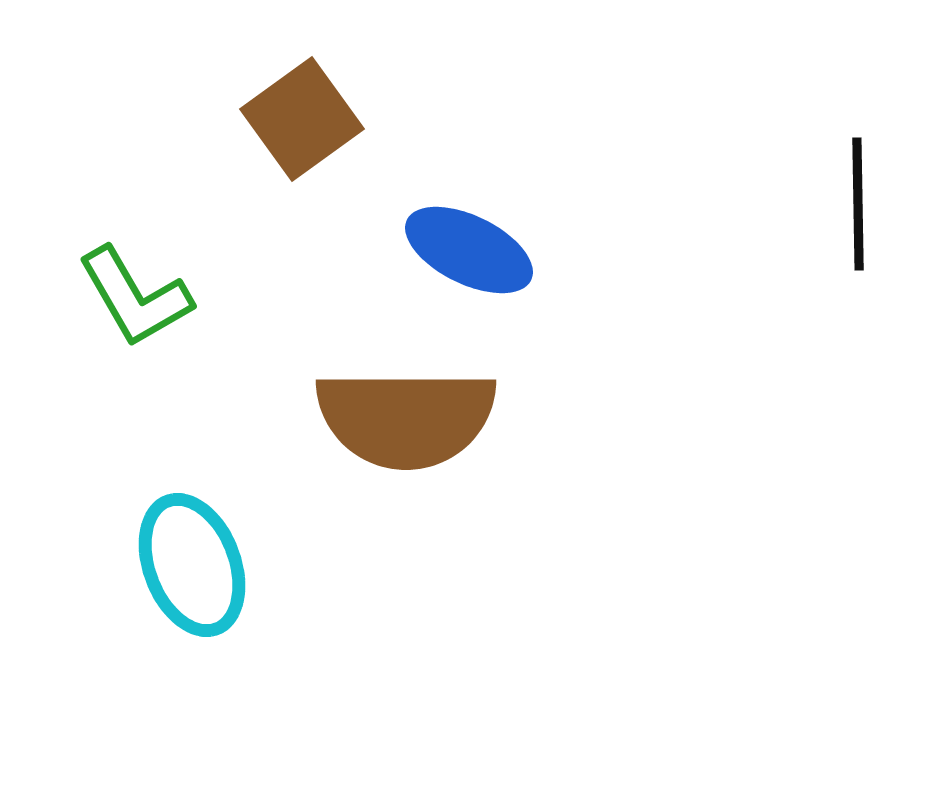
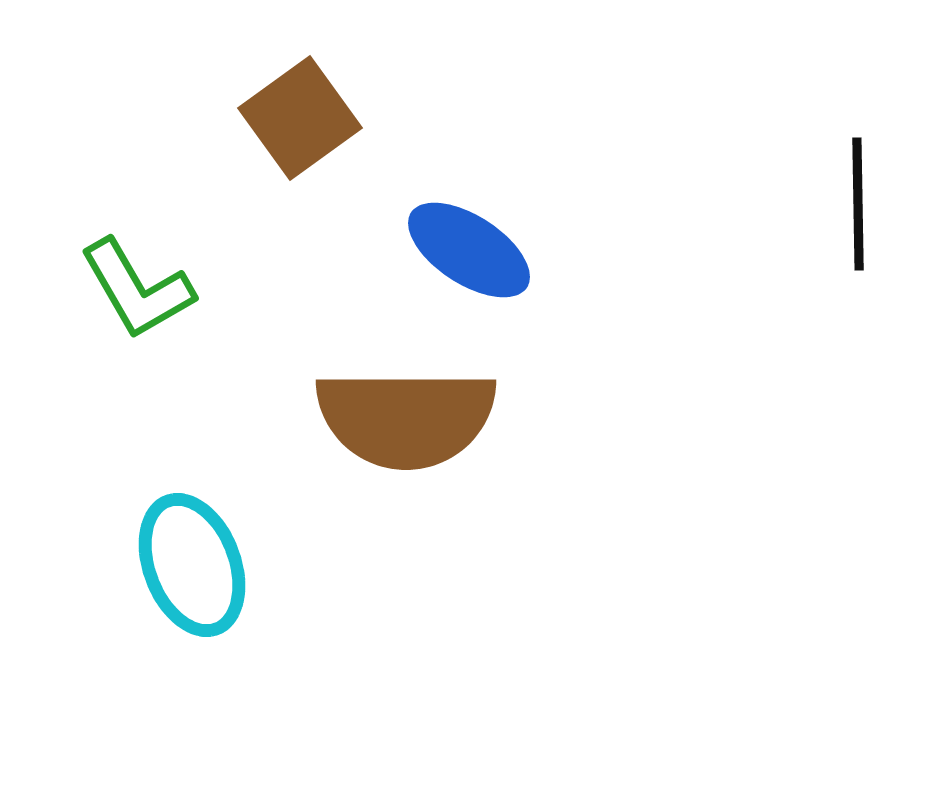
brown square: moved 2 px left, 1 px up
blue ellipse: rotated 7 degrees clockwise
green L-shape: moved 2 px right, 8 px up
